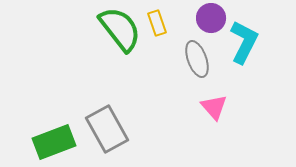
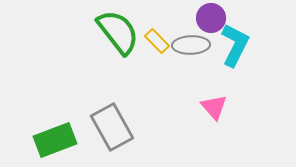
yellow rectangle: moved 18 px down; rotated 25 degrees counterclockwise
green semicircle: moved 2 px left, 3 px down
cyan L-shape: moved 9 px left, 3 px down
gray ellipse: moved 6 px left, 14 px up; rotated 72 degrees counterclockwise
gray rectangle: moved 5 px right, 2 px up
green rectangle: moved 1 px right, 2 px up
